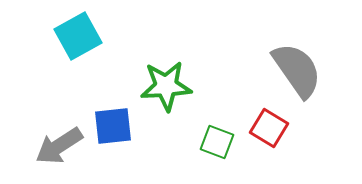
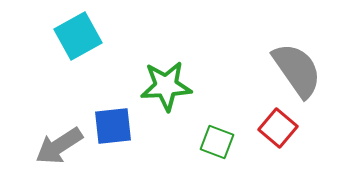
red square: moved 9 px right; rotated 9 degrees clockwise
